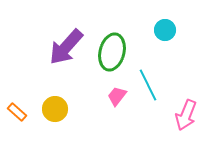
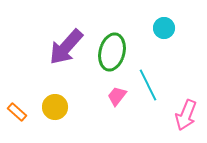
cyan circle: moved 1 px left, 2 px up
yellow circle: moved 2 px up
